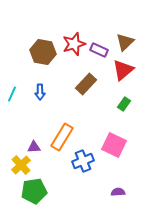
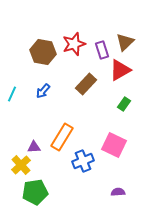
purple rectangle: moved 3 px right; rotated 48 degrees clockwise
red triangle: moved 3 px left; rotated 10 degrees clockwise
blue arrow: moved 3 px right, 1 px up; rotated 42 degrees clockwise
green pentagon: moved 1 px right, 1 px down
